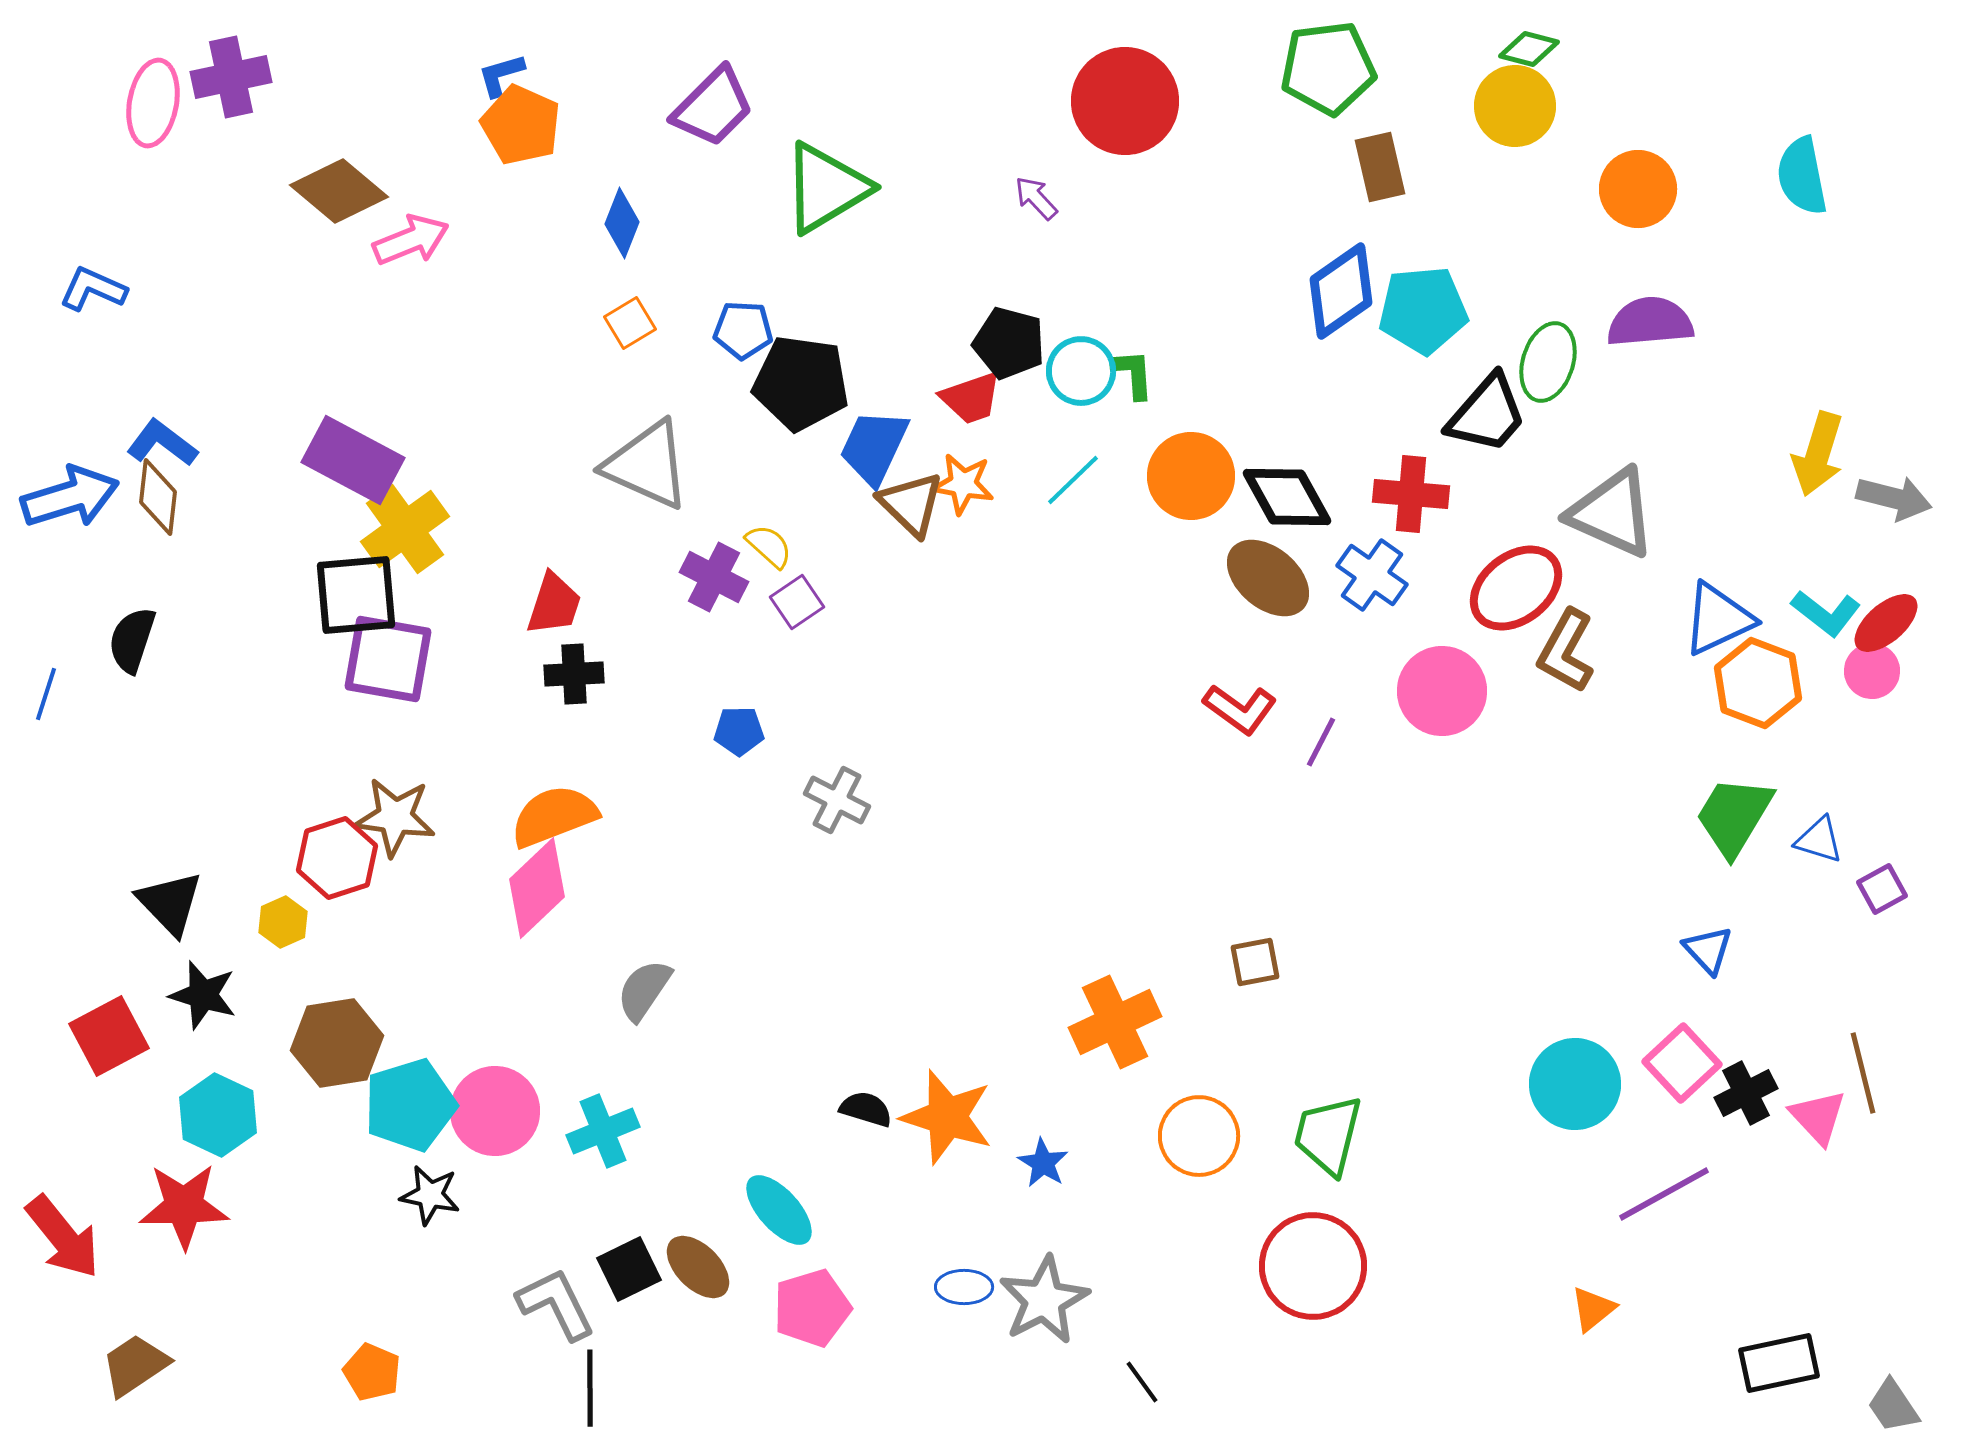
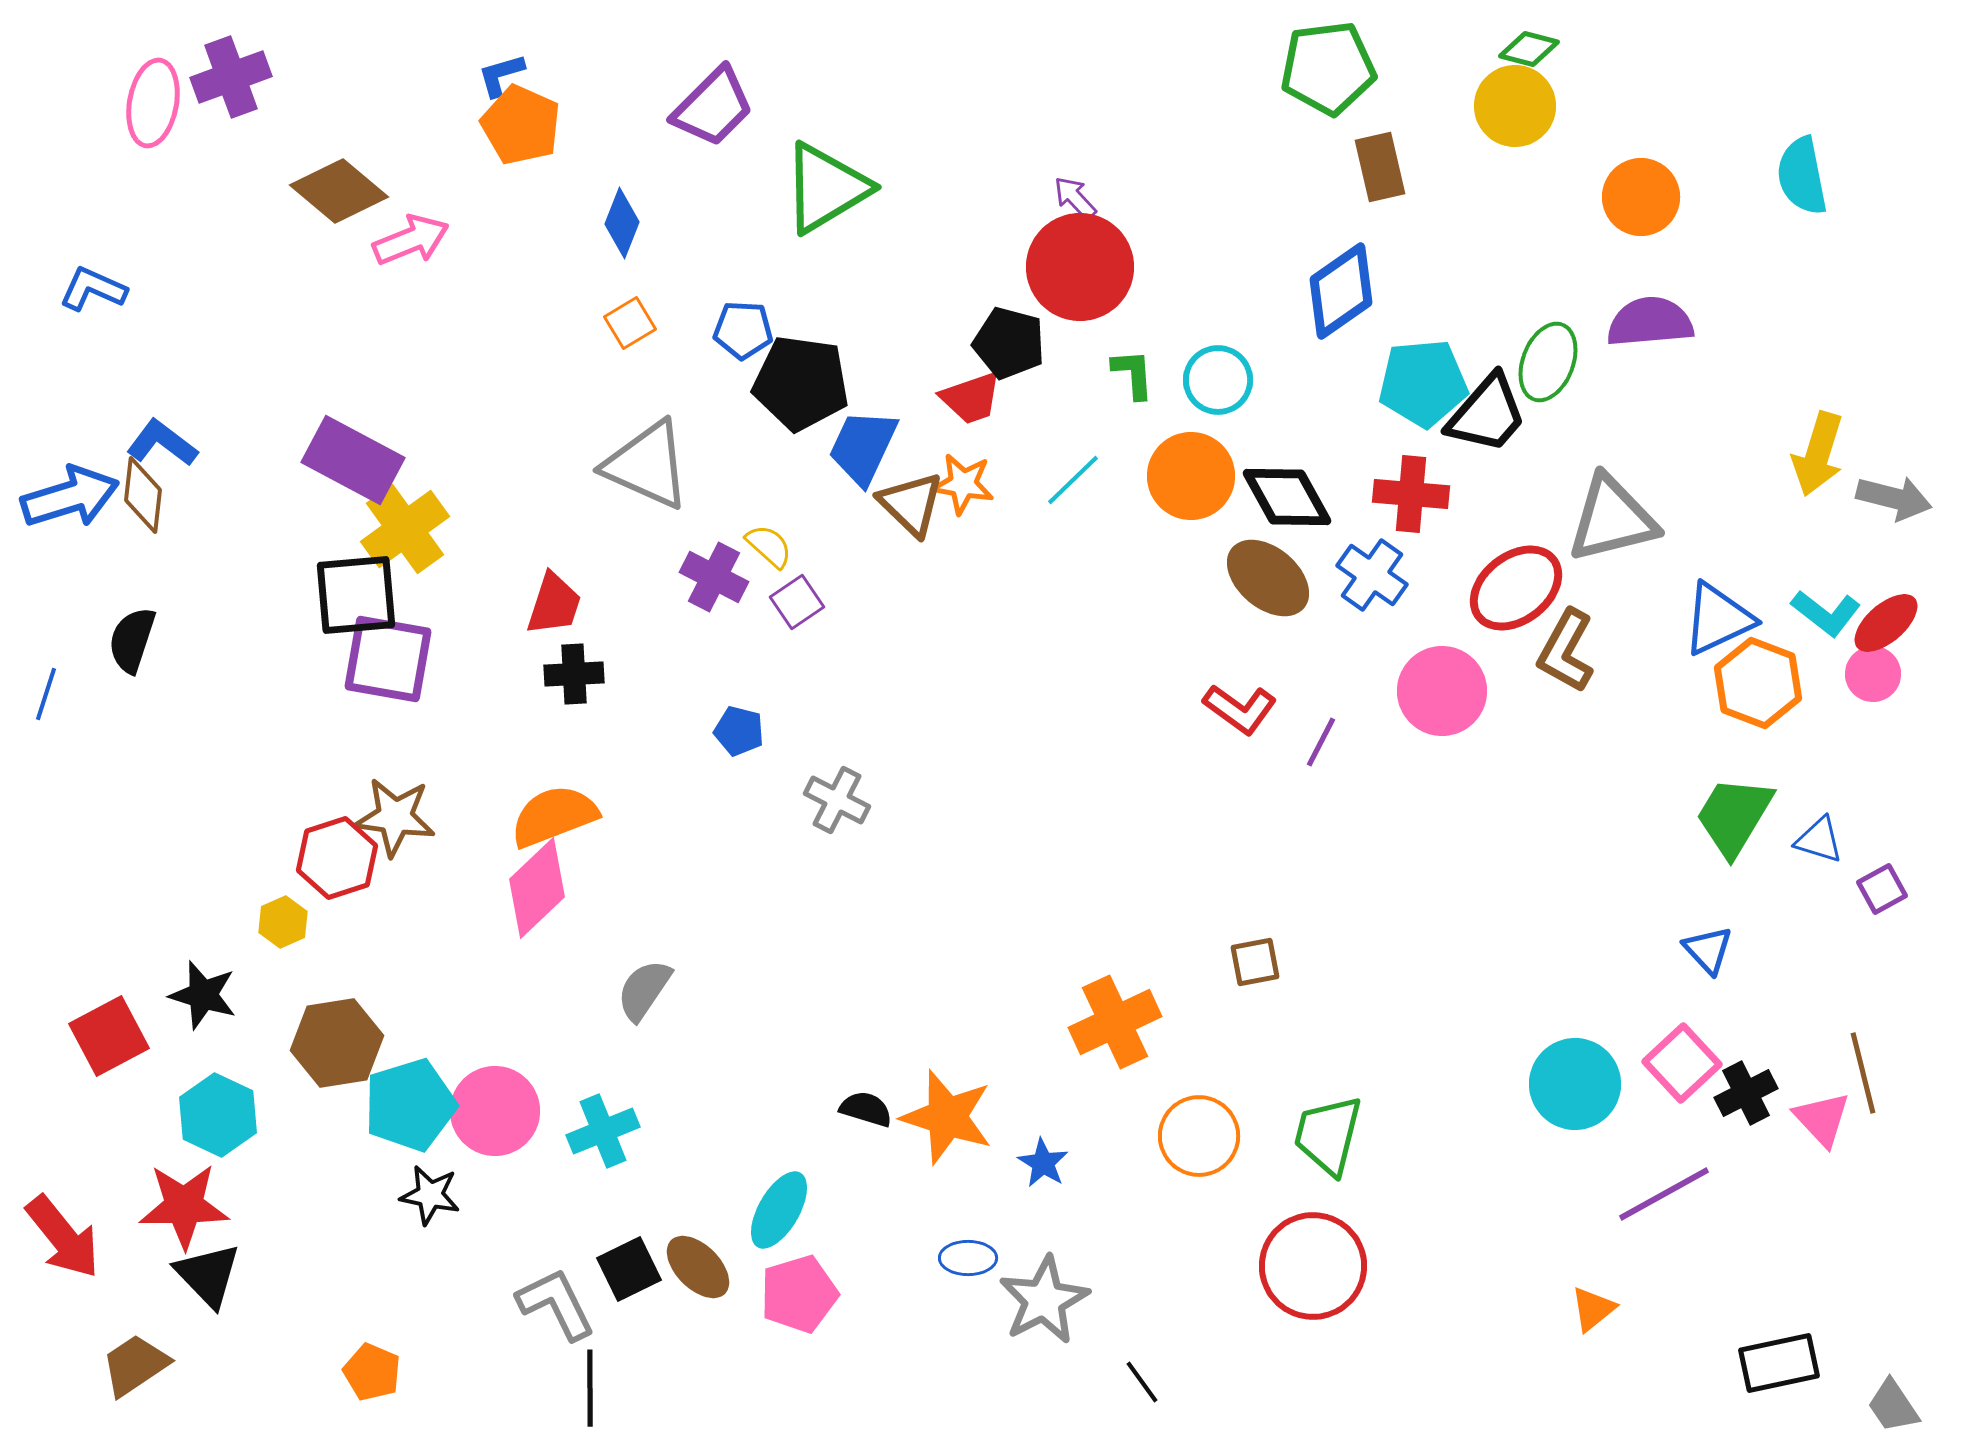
purple cross at (231, 77): rotated 8 degrees counterclockwise
red circle at (1125, 101): moved 45 px left, 166 px down
orange circle at (1638, 189): moved 3 px right, 8 px down
purple arrow at (1036, 198): moved 39 px right
cyan pentagon at (1423, 310): moved 73 px down
green ellipse at (1548, 362): rotated 4 degrees clockwise
cyan circle at (1081, 371): moved 137 px right, 9 px down
blue trapezoid at (874, 447): moved 11 px left
brown diamond at (158, 497): moved 15 px left, 2 px up
gray triangle at (1612, 513): moved 6 px down; rotated 38 degrees counterclockwise
pink circle at (1872, 671): moved 1 px right, 3 px down
blue pentagon at (739, 731): rotated 15 degrees clockwise
black triangle at (170, 903): moved 38 px right, 372 px down
pink triangle at (1818, 1117): moved 4 px right, 2 px down
cyan ellipse at (779, 1210): rotated 72 degrees clockwise
blue ellipse at (964, 1287): moved 4 px right, 29 px up
pink pentagon at (812, 1308): moved 13 px left, 14 px up
